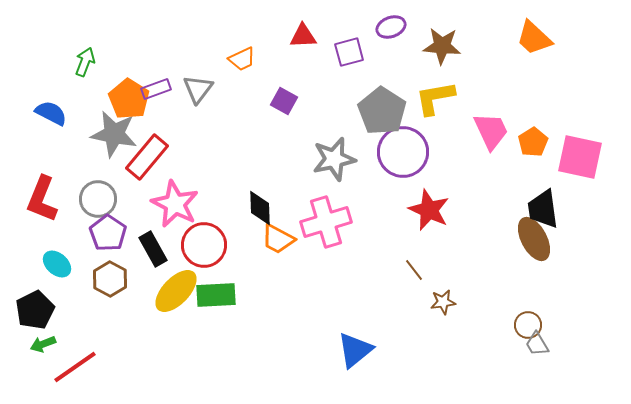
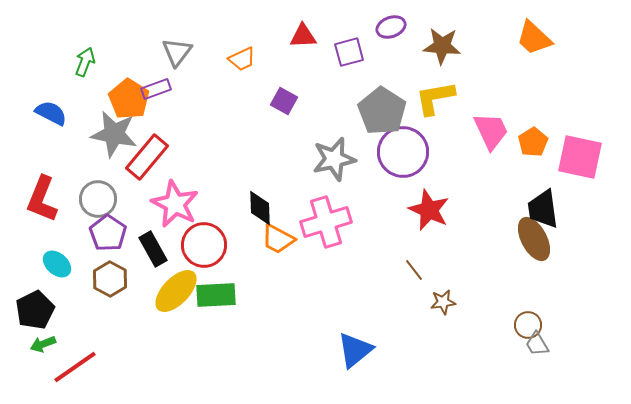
gray triangle at (198, 89): moved 21 px left, 37 px up
